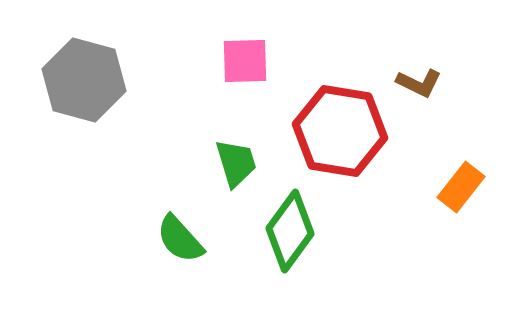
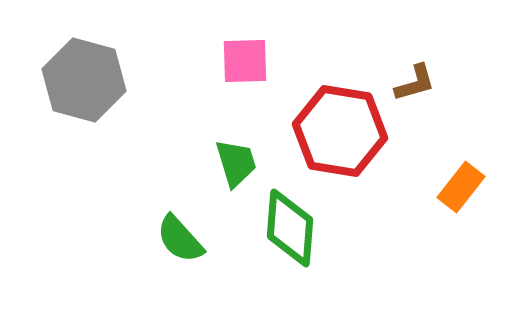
brown L-shape: moved 4 px left; rotated 42 degrees counterclockwise
green diamond: moved 3 px up; rotated 32 degrees counterclockwise
